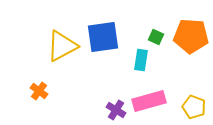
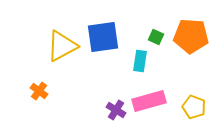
cyan rectangle: moved 1 px left, 1 px down
